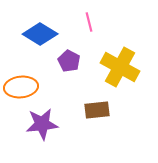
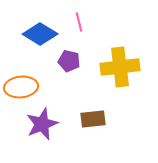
pink line: moved 10 px left
purple pentagon: rotated 15 degrees counterclockwise
yellow cross: rotated 36 degrees counterclockwise
brown rectangle: moved 4 px left, 9 px down
purple star: rotated 16 degrees counterclockwise
